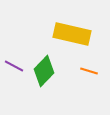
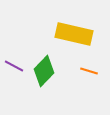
yellow rectangle: moved 2 px right
